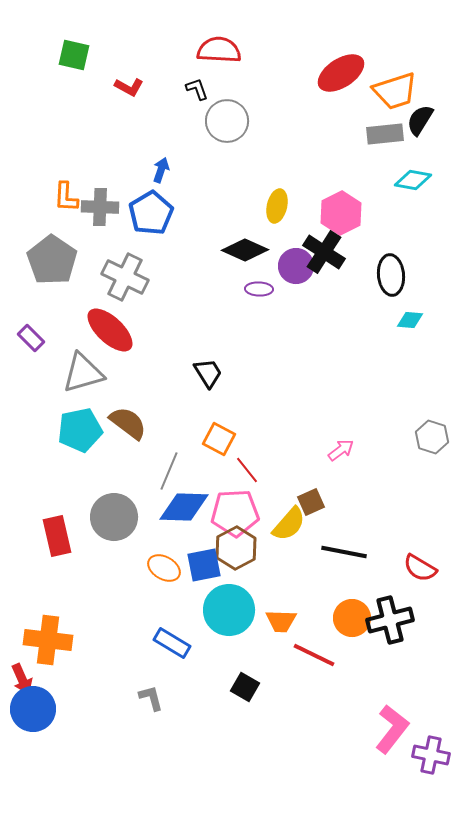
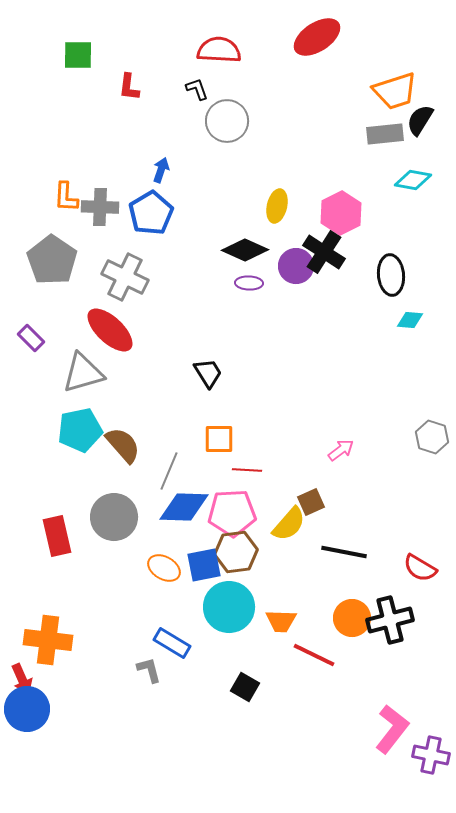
green square at (74, 55): moved 4 px right; rotated 12 degrees counterclockwise
red ellipse at (341, 73): moved 24 px left, 36 px up
red L-shape at (129, 87): rotated 68 degrees clockwise
purple ellipse at (259, 289): moved 10 px left, 6 px up
brown semicircle at (128, 423): moved 5 px left, 22 px down; rotated 12 degrees clockwise
orange square at (219, 439): rotated 28 degrees counterclockwise
red line at (247, 470): rotated 48 degrees counterclockwise
pink pentagon at (235, 513): moved 3 px left
brown hexagon at (236, 548): moved 4 px down; rotated 21 degrees clockwise
cyan circle at (229, 610): moved 3 px up
gray L-shape at (151, 698): moved 2 px left, 28 px up
blue circle at (33, 709): moved 6 px left
